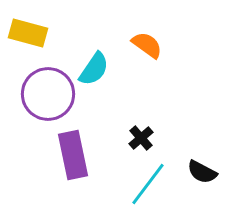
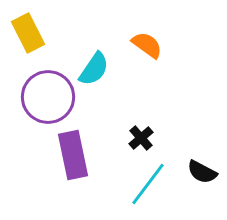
yellow rectangle: rotated 48 degrees clockwise
purple circle: moved 3 px down
